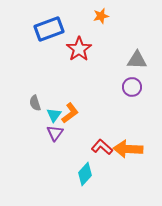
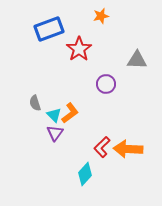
purple circle: moved 26 px left, 3 px up
cyan triangle: rotated 21 degrees counterclockwise
red L-shape: rotated 85 degrees counterclockwise
